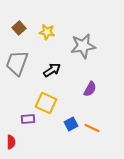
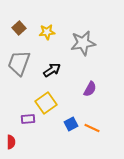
yellow star: rotated 14 degrees counterclockwise
gray star: moved 3 px up
gray trapezoid: moved 2 px right
yellow square: rotated 30 degrees clockwise
